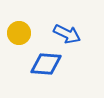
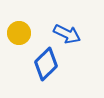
blue diamond: rotated 48 degrees counterclockwise
